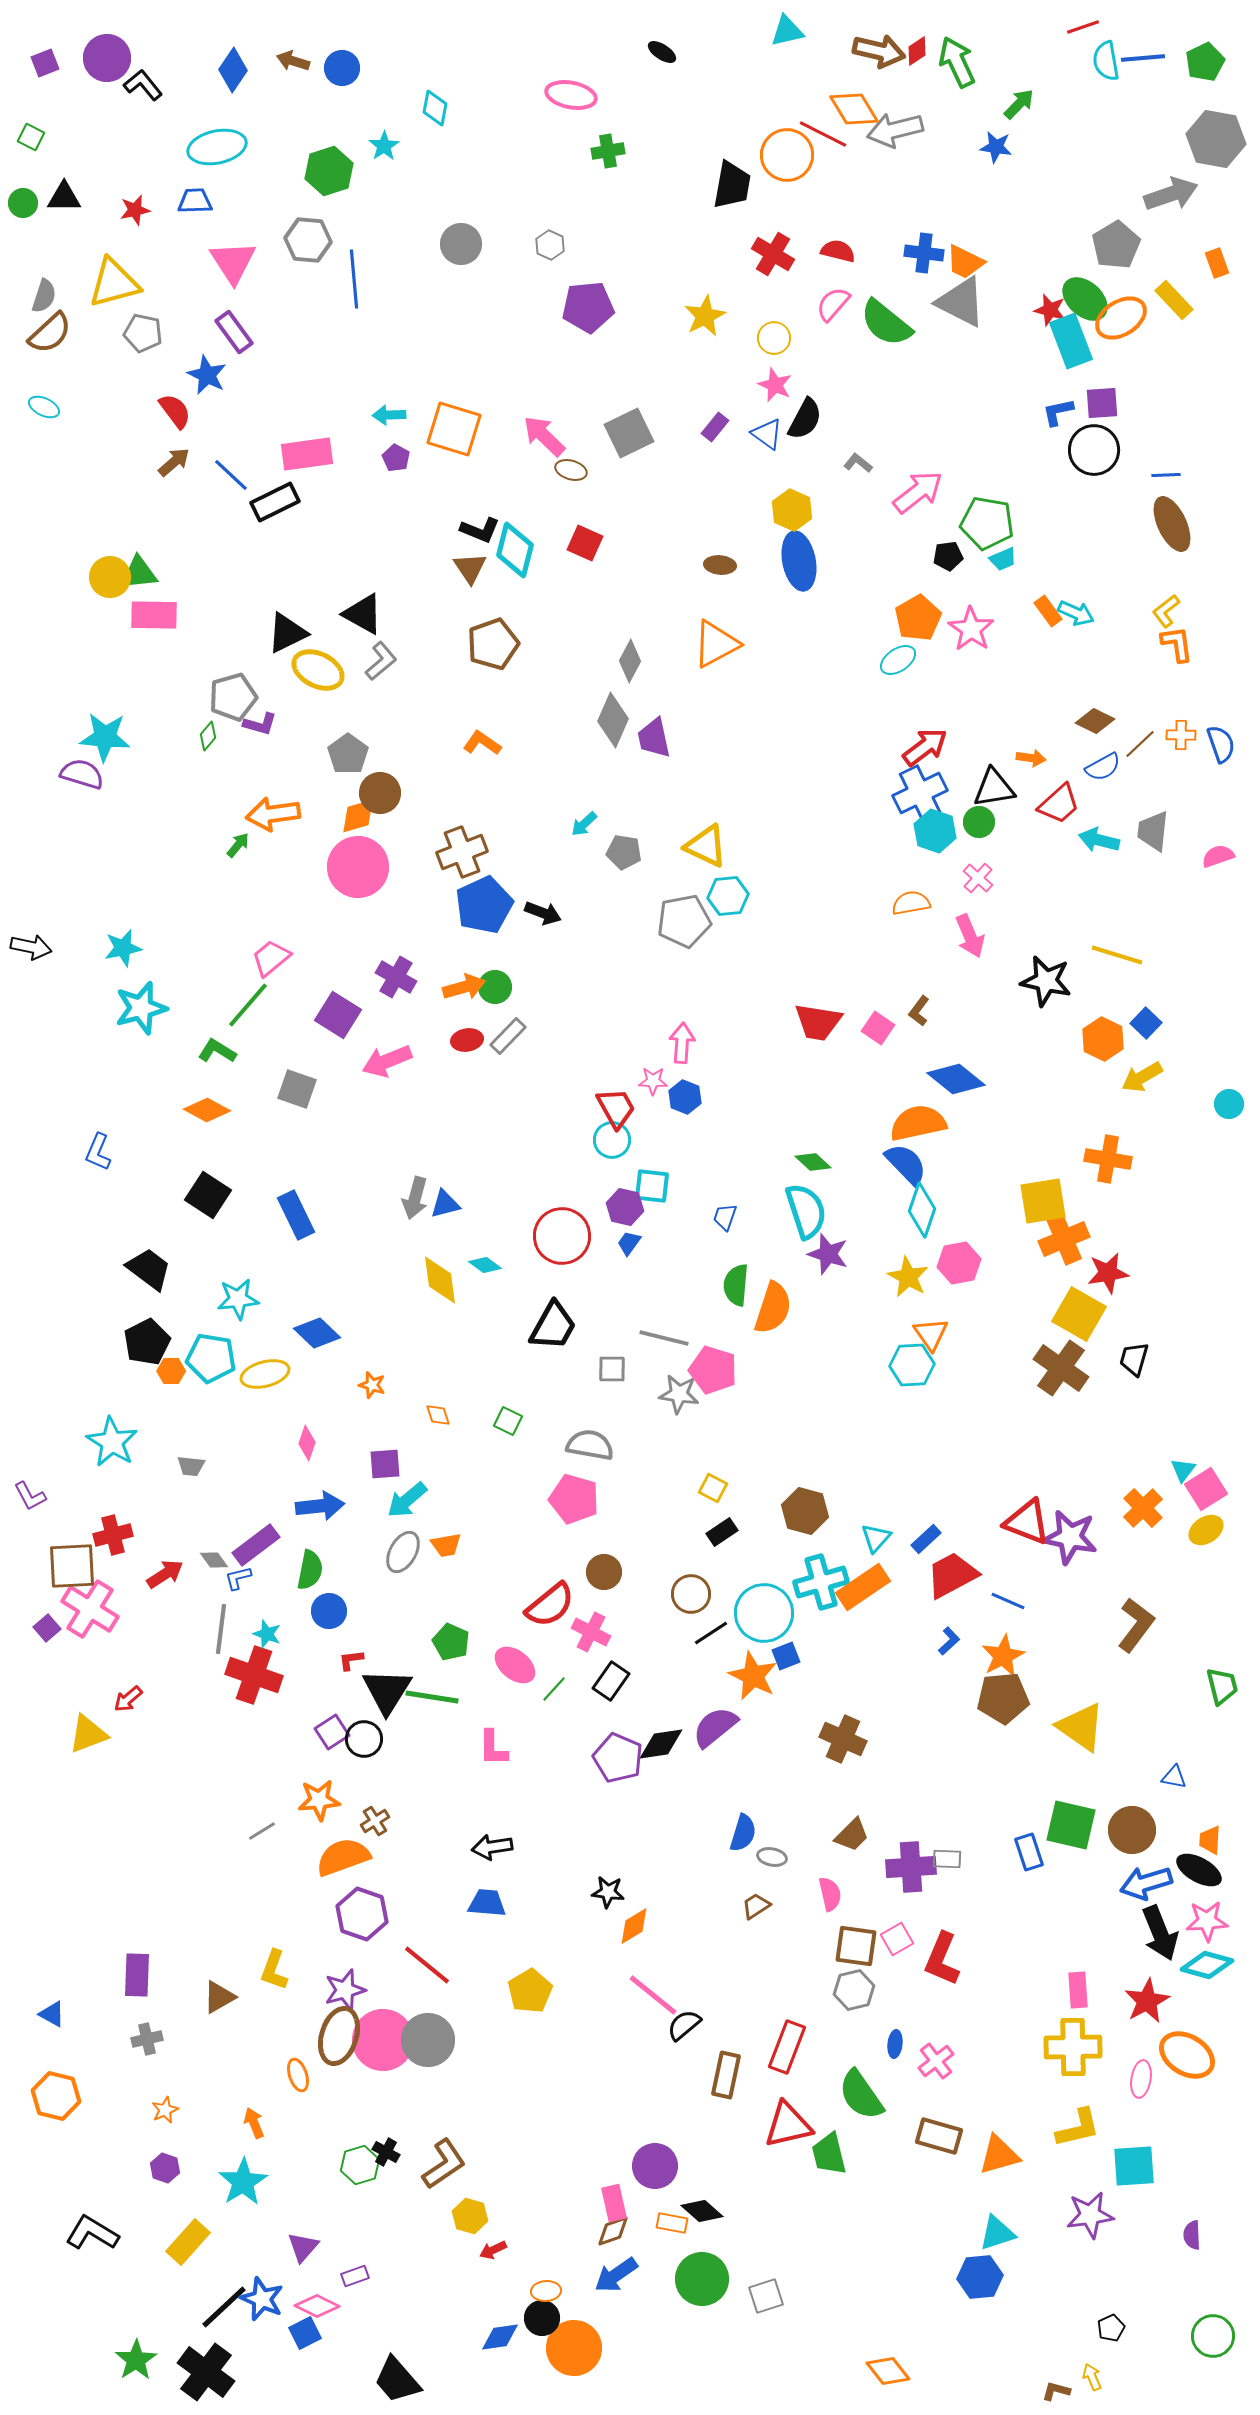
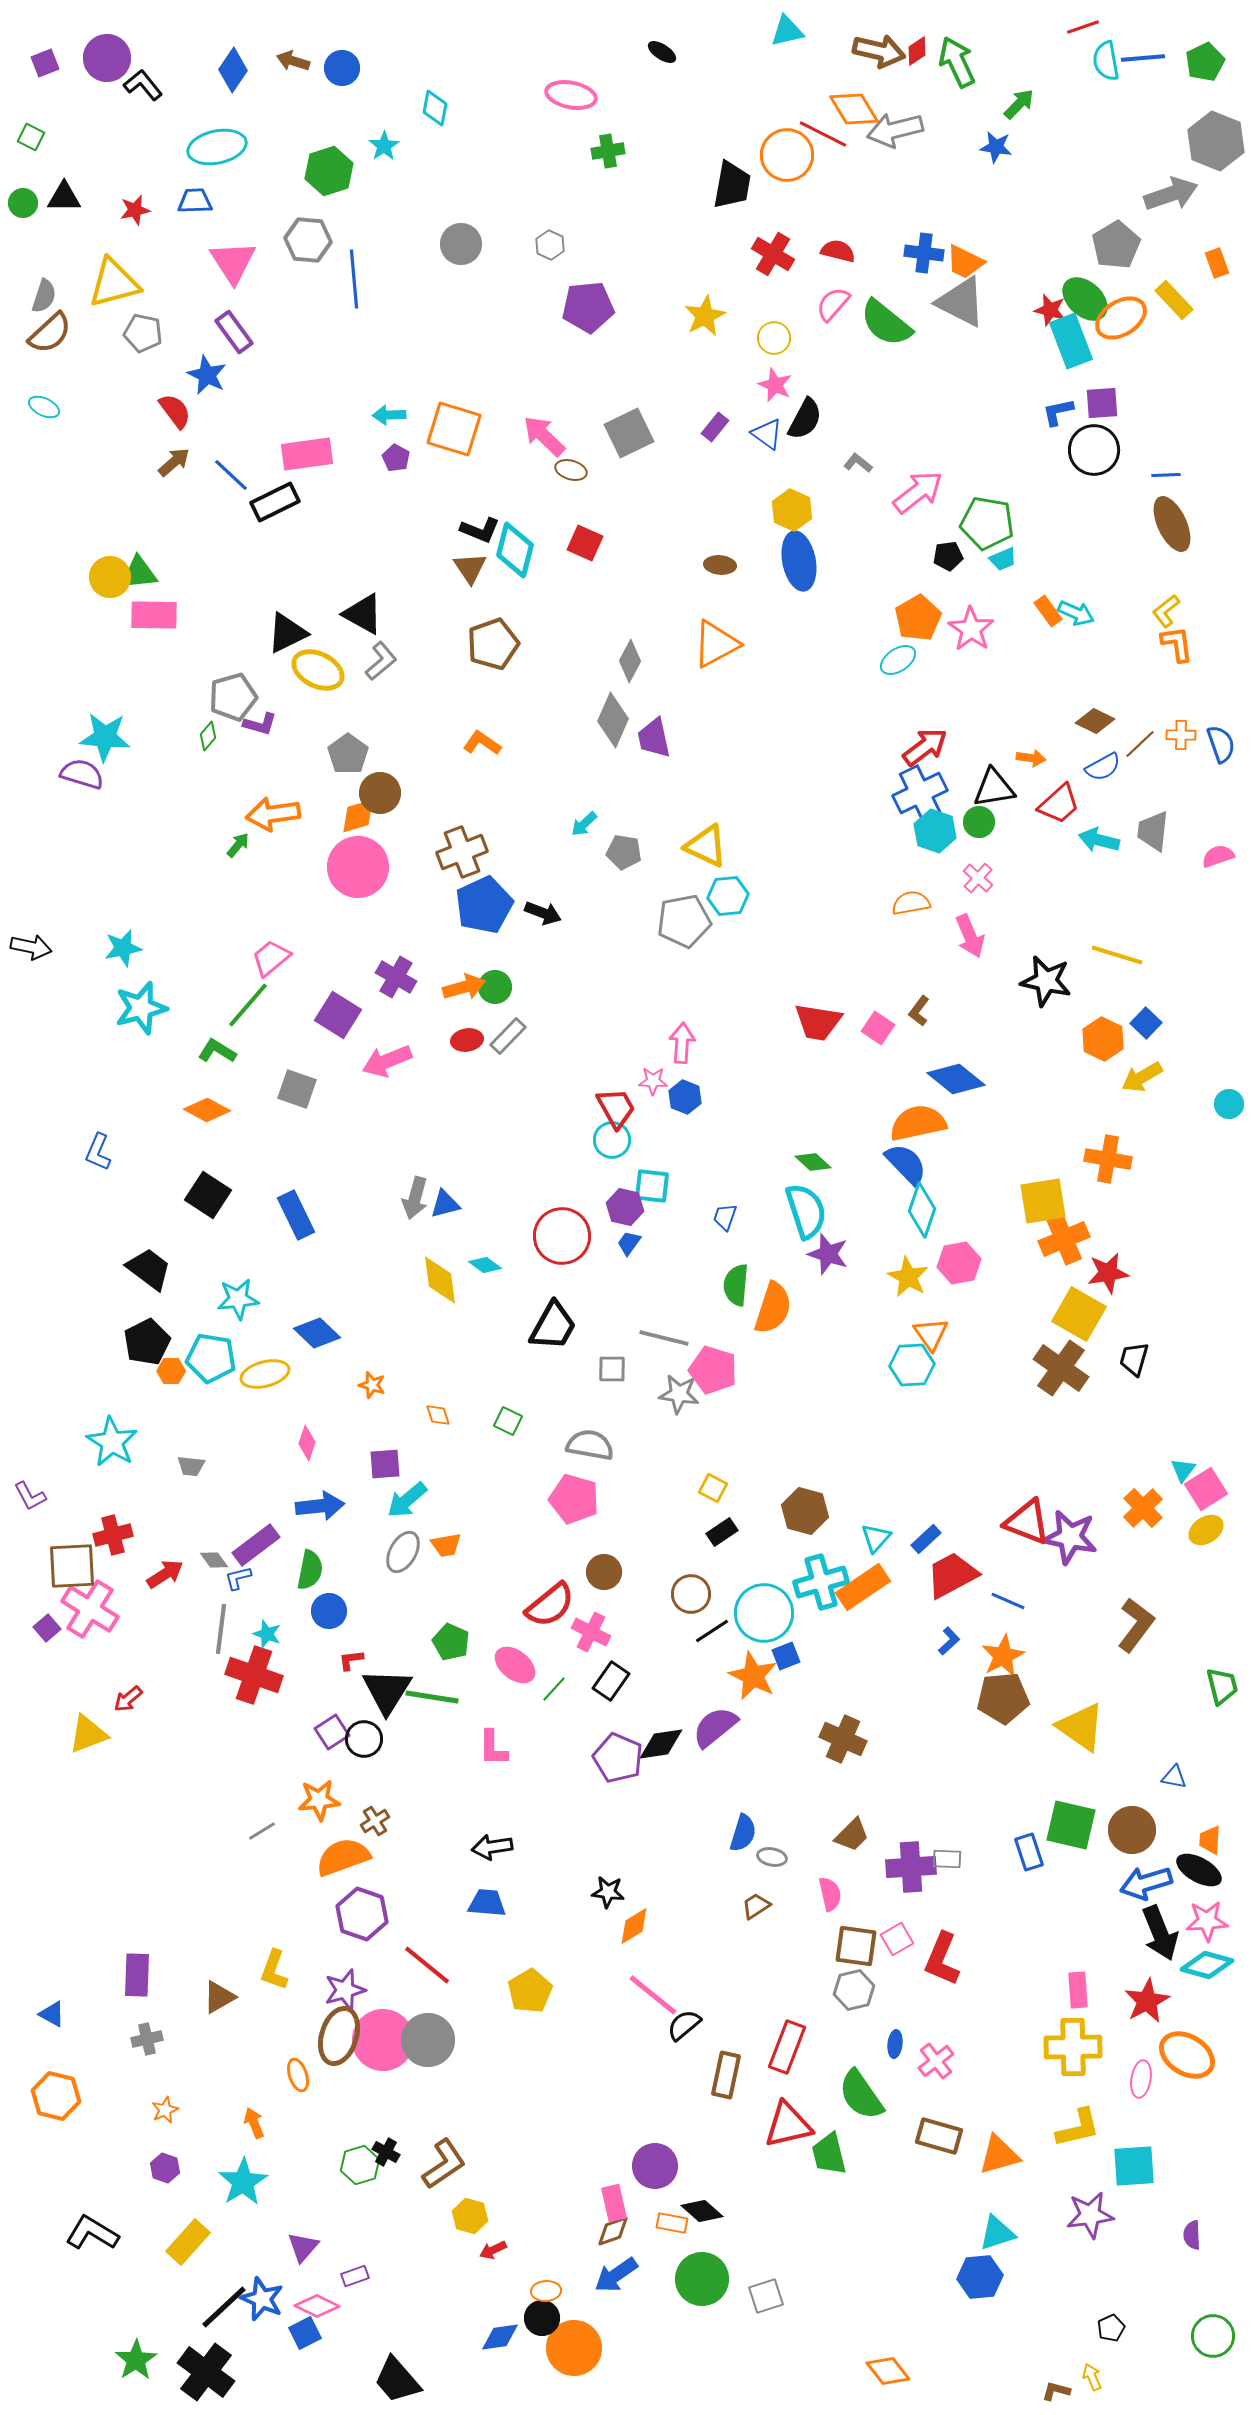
gray hexagon at (1216, 139): moved 2 px down; rotated 12 degrees clockwise
black line at (711, 1633): moved 1 px right, 2 px up
